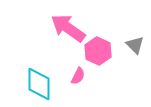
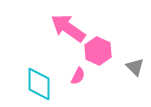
gray triangle: moved 22 px down
